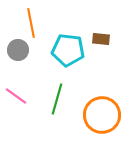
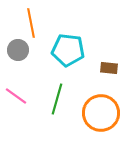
brown rectangle: moved 8 px right, 29 px down
orange circle: moved 1 px left, 2 px up
